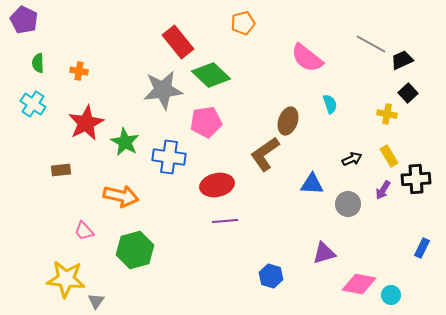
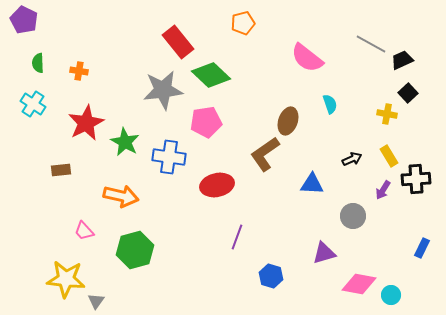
gray circle: moved 5 px right, 12 px down
purple line: moved 12 px right, 16 px down; rotated 65 degrees counterclockwise
